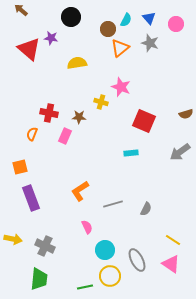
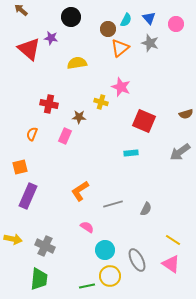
red cross: moved 9 px up
purple rectangle: moved 3 px left, 2 px up; rotated 45 degrees clockwise
pink semicircle: rotated 32 degrees counterclockwise
green line: moved 2 px right, 1 px up
